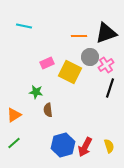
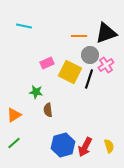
gray circle: moved 2 px up
black line: moved 21 px left, 9 px up
